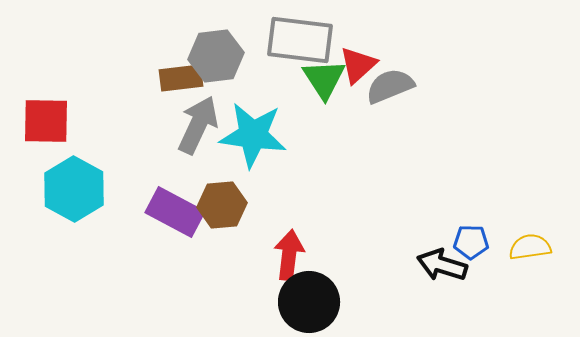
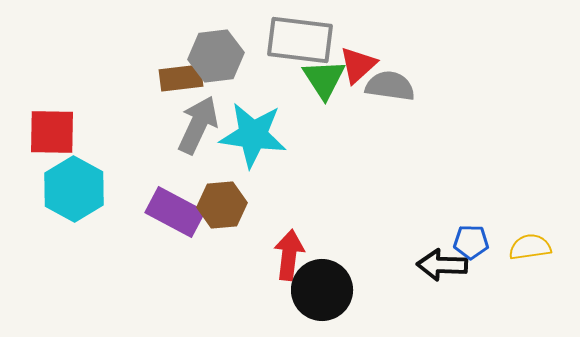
gray semicircle: rotated 30 degrees clockwise
red square: moved 6 px right, 11 px down
black arrow: rotated 15 degrees counterclockwise
black circle: moved 13 px right, 12 px up
